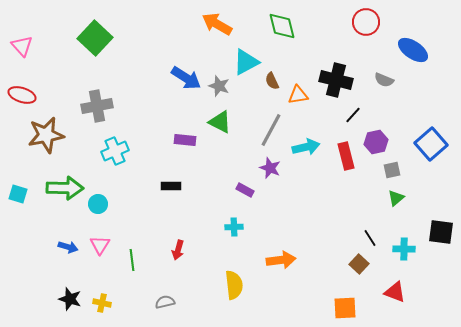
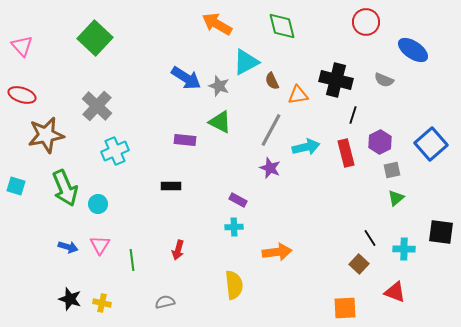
gray cross at (97, 106): rotated 36 degrees counterclockwise
black line at (353, 115): rotated 24 degrees counterclockwise
purple hexagon at (376, 142): moved 4 px right; rotated 15 degrees counterclockwise
red rectangle at (346, 156): moved 3 px up
green arrow at (65, 188): rotated 66 degrees clockwise
purple rectangle at (245, 190): moved 7 px left, 10 px down
cyan square at (18, 194): moved 2 px left, 8 px up
orange arrow at (281, 260): moved 4 px left, 8 px up
